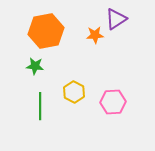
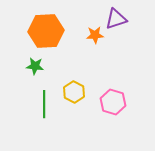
purple triangle: rotated 15 degrees clockwise
orange hexagon: rotated 8 degrees clockwise
pink hexagon: rotated 20 degrees clockwise
green line: moved 4 px right, 2 px up
